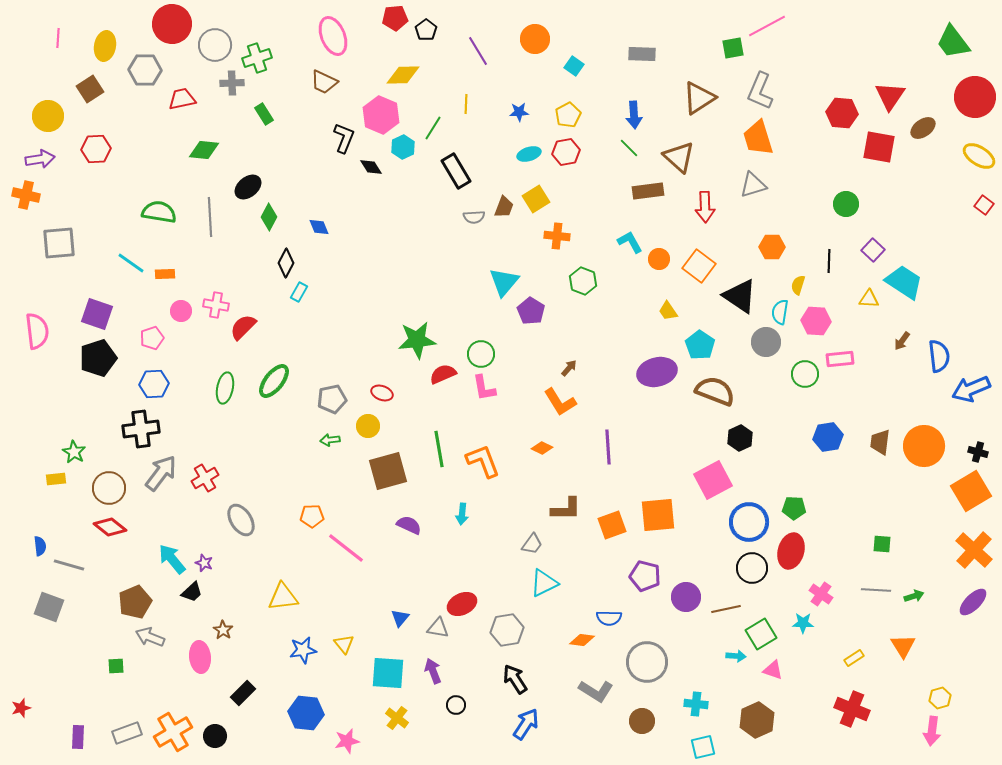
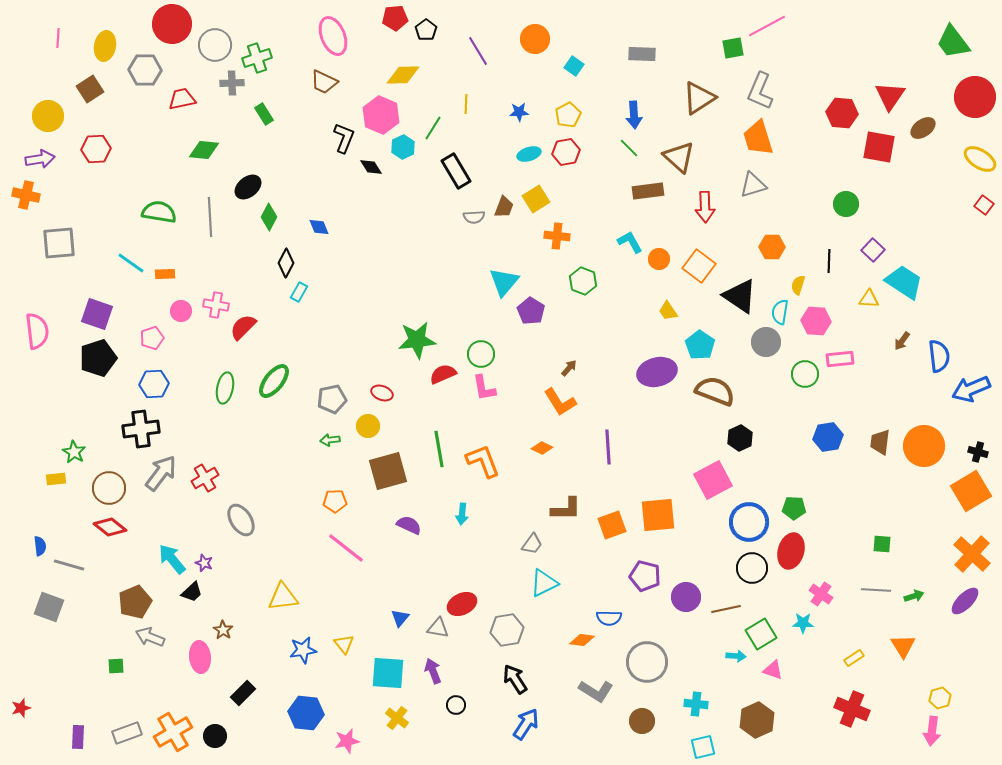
yellow ellipse at (979, 156): moved 1 px right, 3 px down
orange pentagon at (312, 516): moved 23 px right, 15 px up
orange cross at (974, 550): moved 2 px left, 4 px down
purple ellipse at (973, 602): moved 8 px left, 1 px up
